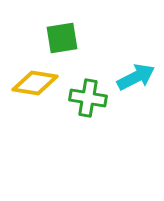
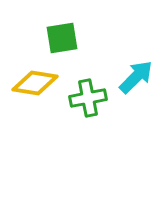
cyan arrow: rotated 18 degrees counterclockwise
green cross: rotated 21 degrees counterclockwise
